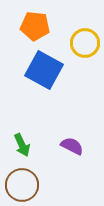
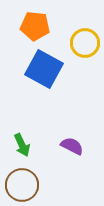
blue square: moved 1 px up
